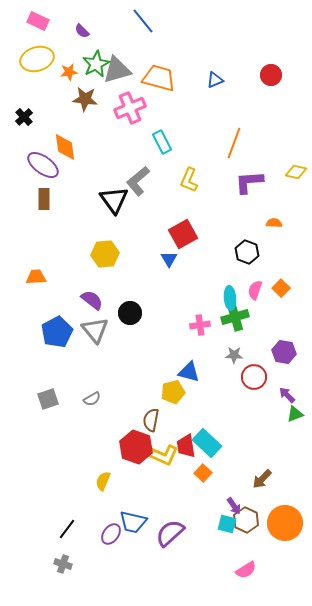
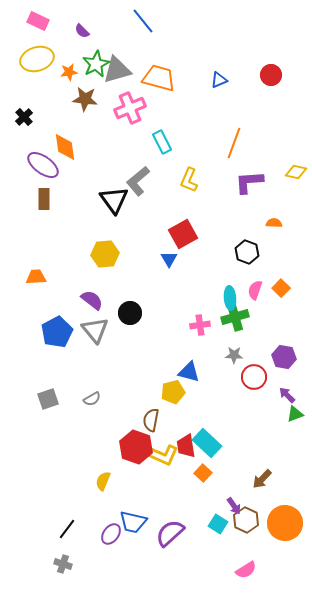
blue triangle at (215, 80): moved 4 px right
purple hexagon at (284, 352): moved 5 px down
cyan square at (227, 524): moved 9 px left; rotated 18 degrees clockwise
